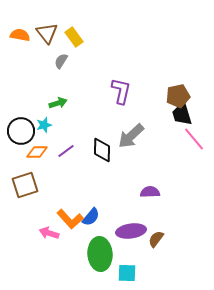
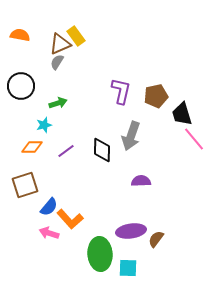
brown triangle: moved 13 px right, 11 px down; rotated 45 degrees clockwise
yellow rectangle: moved 2 px right, 1 px up
gray semicircle: moved 4 px left, 1 px down
brown pentagon: moved 22 px left
black circle: moved 45 px up
gray arrow: rotated 28 degrees counterclockwise
orange diamond: moved 5 px left, 5 px up
purple semicircle: moved 9 px left, 11 px up
blue semicircle: moved 42 px left, 10 px up
cyan square: moved 1 px right, 5 px up
